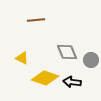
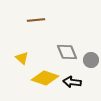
yellow triangle: rotated 16 degrees clockwise
